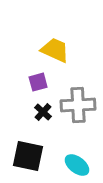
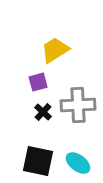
yellow trapezoid: rotated 56 degrees counterclockwise
black square: moved 10 px right, 5 px down
cyan ellipse: moved 1 px right, 2 px up
